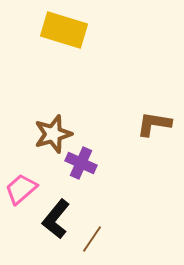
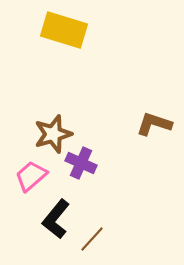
brown L-shape: rotated 9 degrees clockwise
pink trapezoid: moved 10 px right, 13 px up
brown line: rotated 8 degrees clockwise
